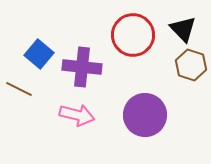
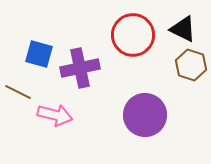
black triangle: rotated 20 degrees counterclockwise
blue square: rotated 24 degrees counterclockwise
purple cross: moved 2 px left, 1 px down; rotated 18 degrees counterclockwise
brown line: moved 1 px left, 3 px down
pink arrow: moved 22 px left
